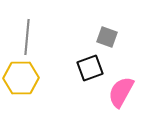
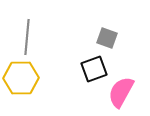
gray square: moved 1 px down
black square: moved 4 px right, 1 px down
